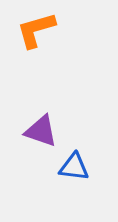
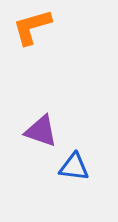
orange L-shape: moved 4 px left, 3 px up
